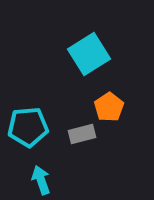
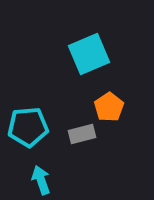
cyan square: rotated 9 degrees clockwise
